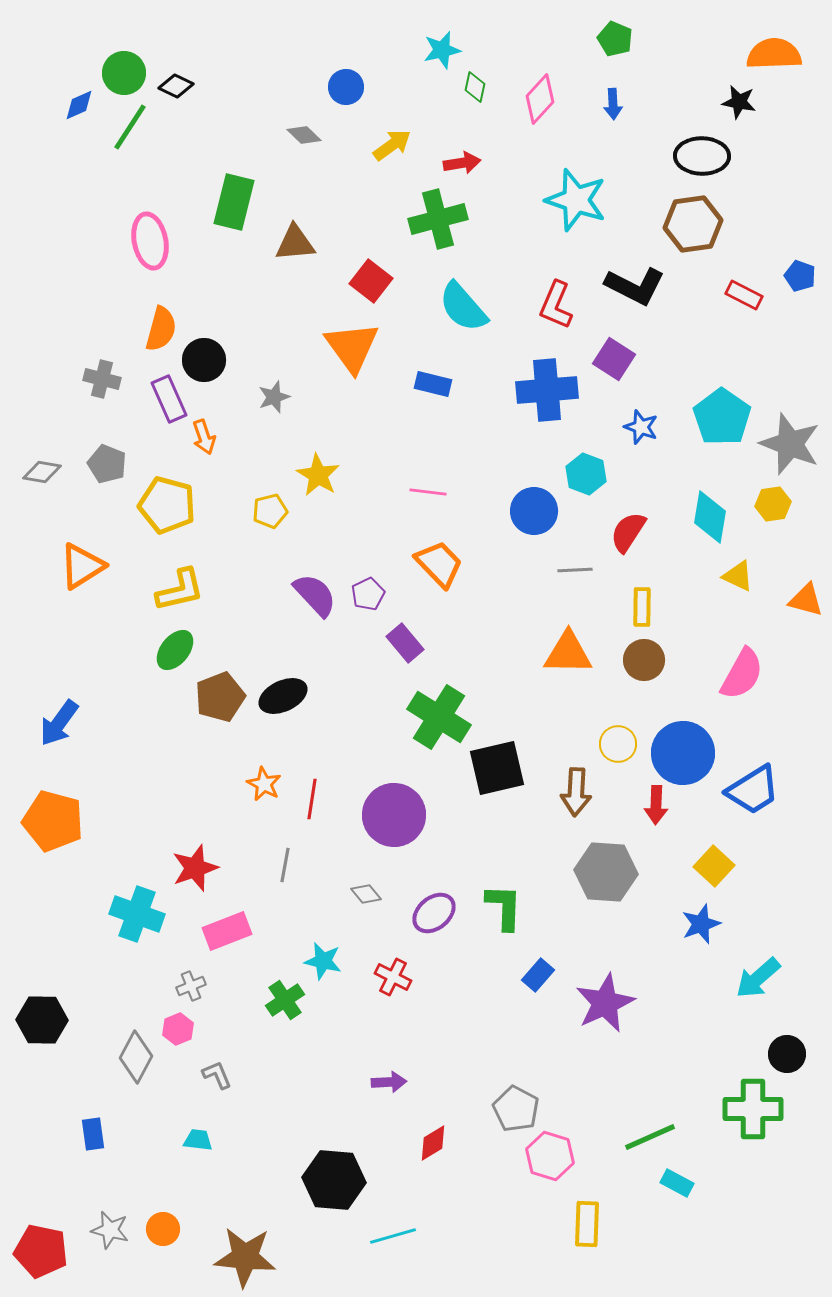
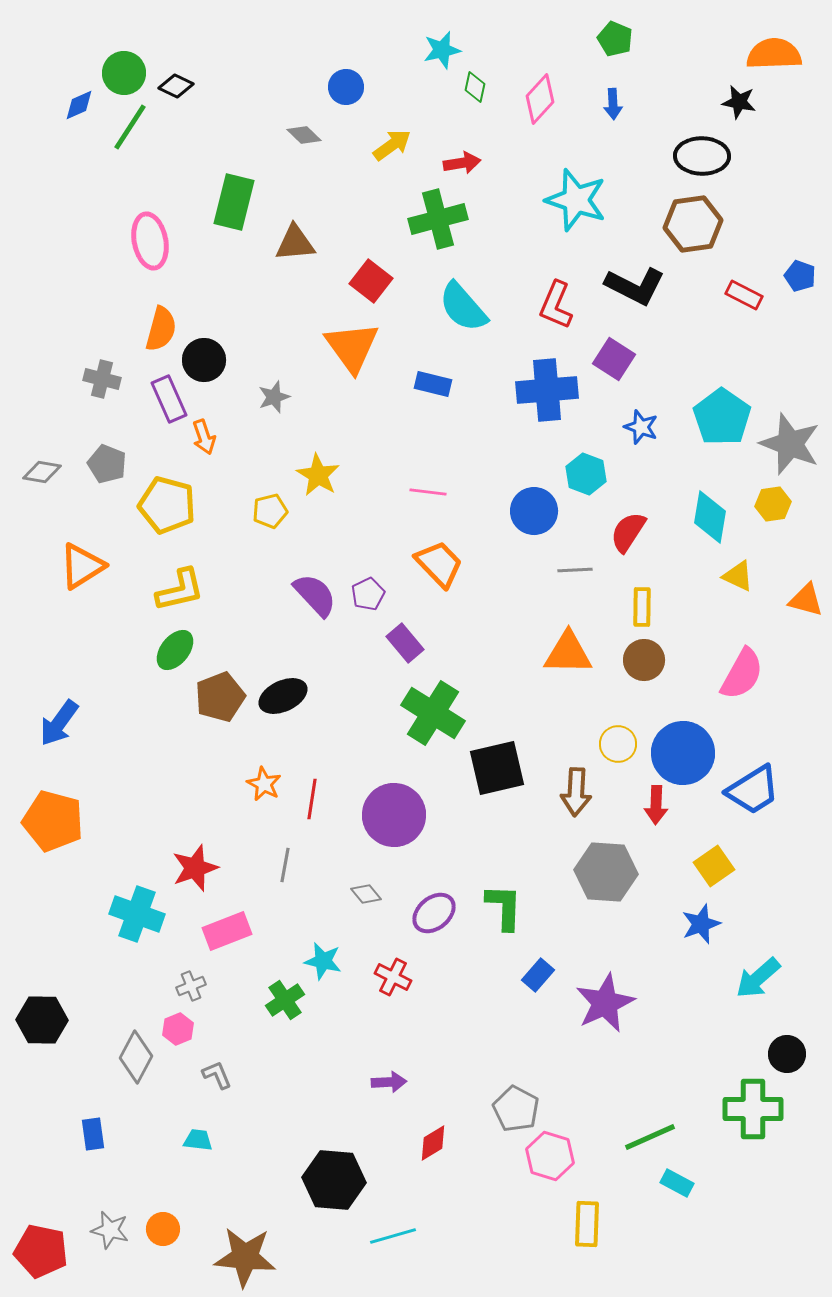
green cross at (439, 717): moved 6 px left, 4 px up
yellow square at (714, 866): rotated 12 degrees clockwise
